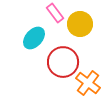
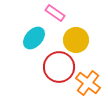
pink rectangle: rotated 18 degrees counterclockwise
yellow circle: moved 4 px left, 16 px down
red circle: moved 4 px left, 5 px down
